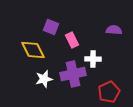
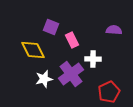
purple cross: moved 2 px left; rotated 25 degrees counterclockwise
